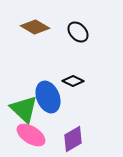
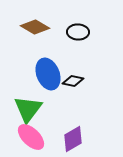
black ellipse: rotated 45 degrees counterclockwise
black diamond: rotated 15 degrees counterclockwise
blue ellipse: moved 23 px up
green triangle: moved 4 px right; rotated 24 degrees clockwise
pink ellipse: moved 2 px down; rotated 12 degrees clockwise
